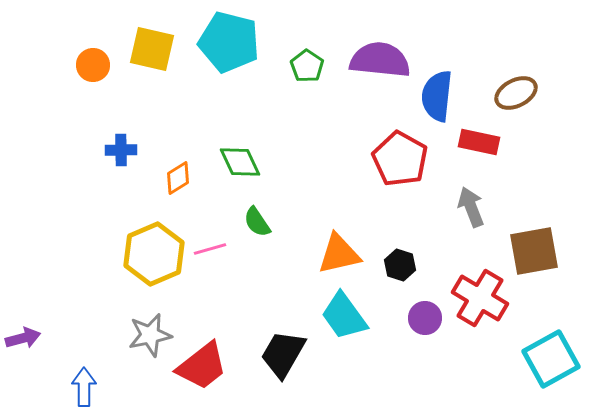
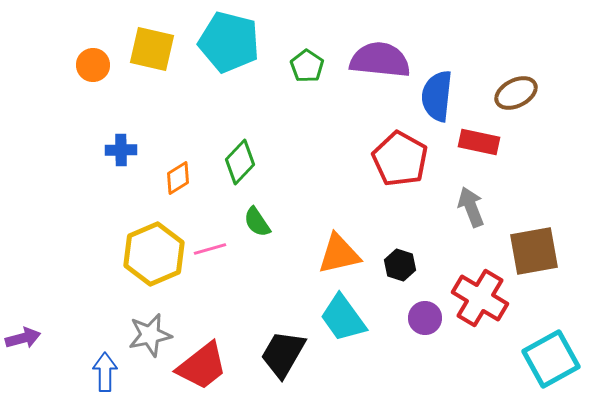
green diamond: rotated 69 degrees clockwise
cyan trapezoid: moved 1 px left, 2 px down
blue arrow: moved 21 px right, 15 px up
